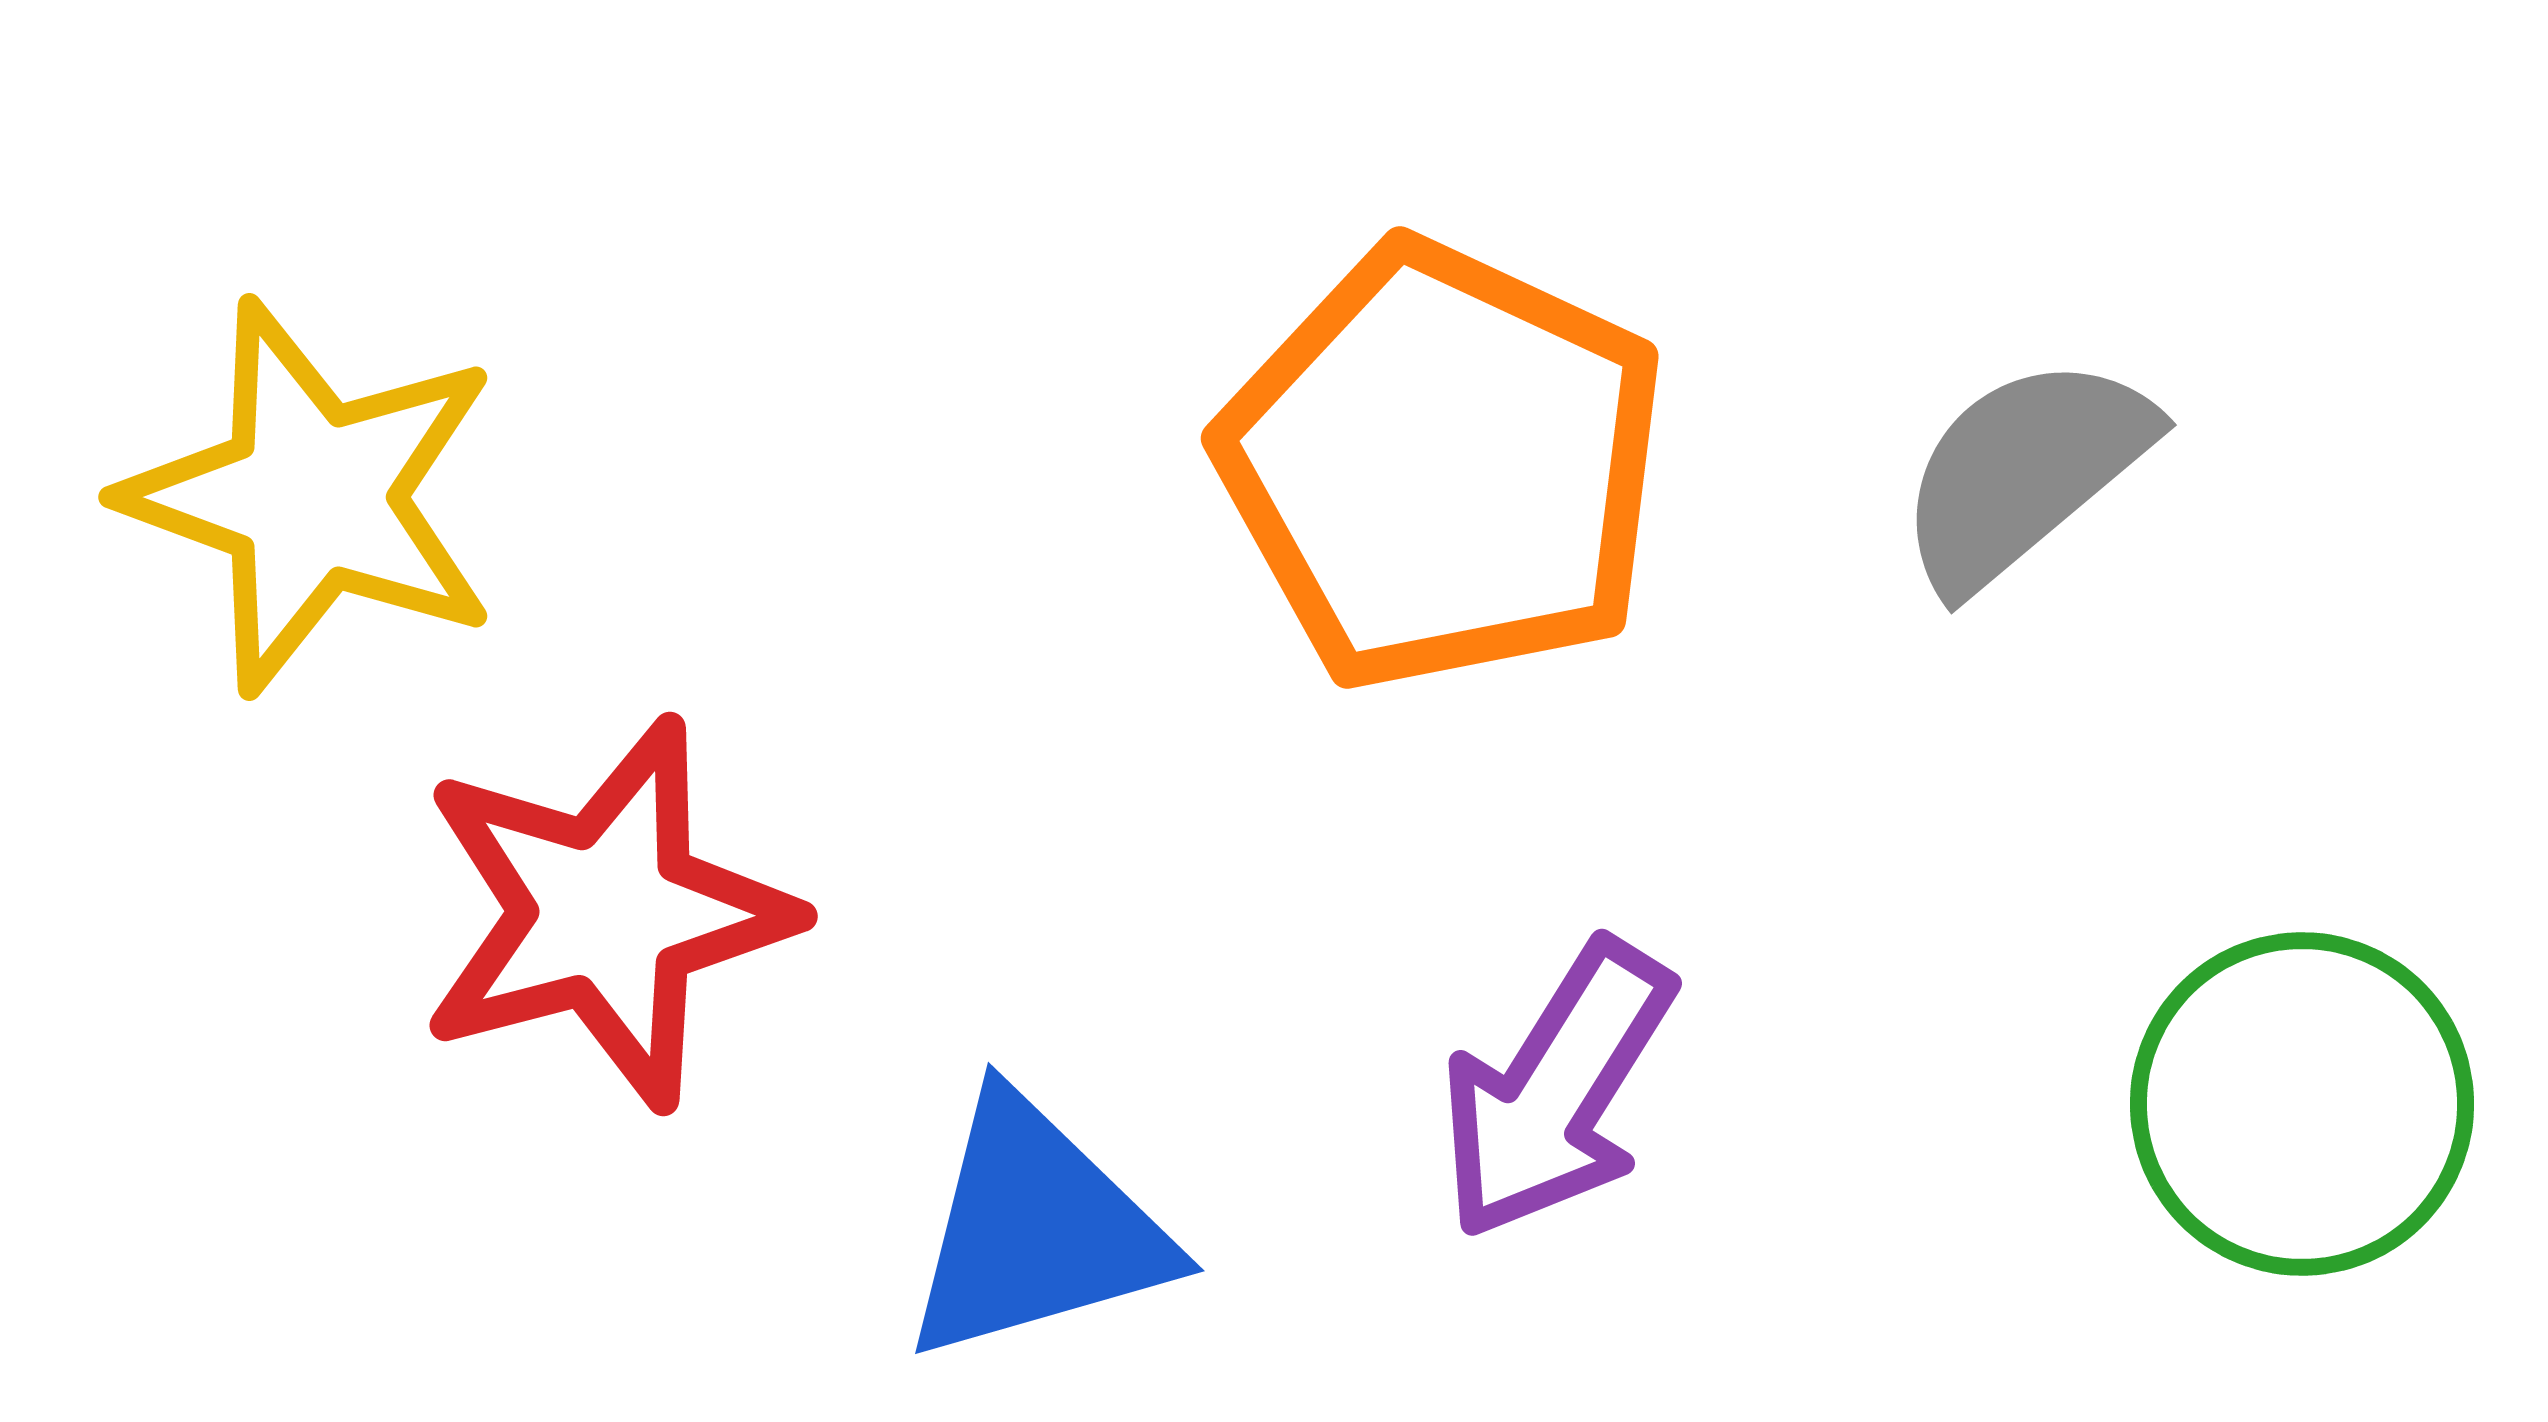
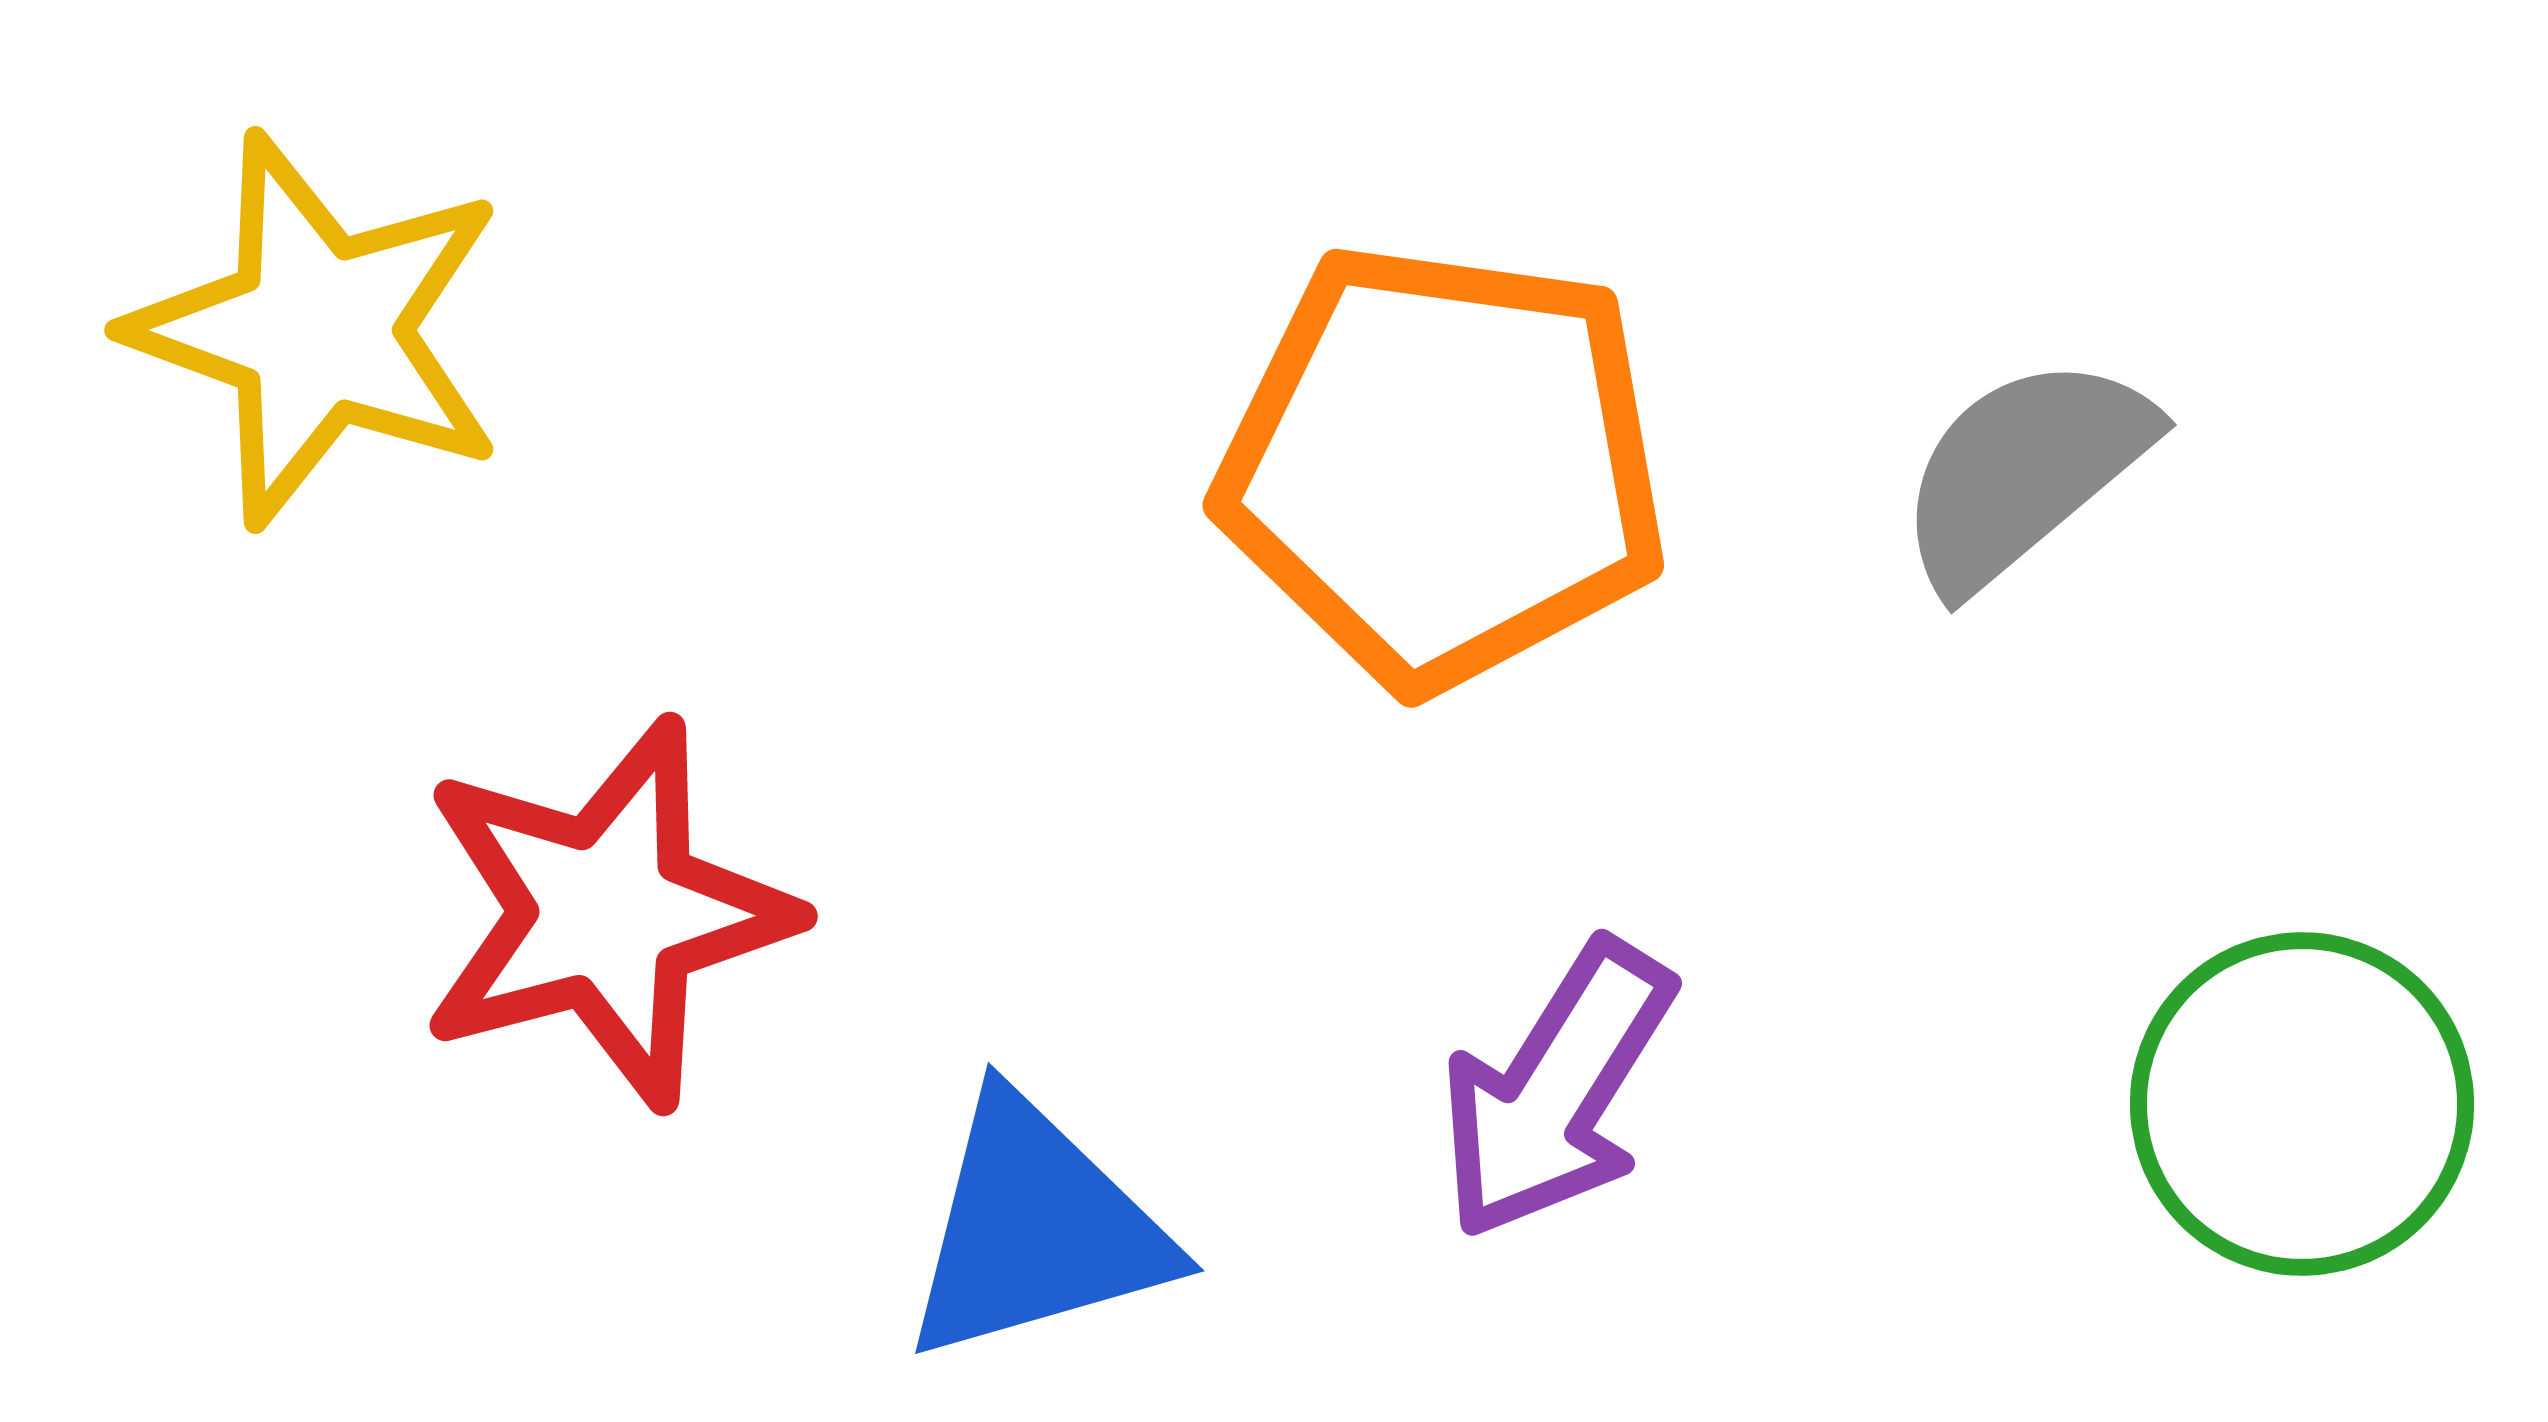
orange pentagon: rotated 17 degrees counterclockwise
yellow star: moved 6 px right, 167 px up
